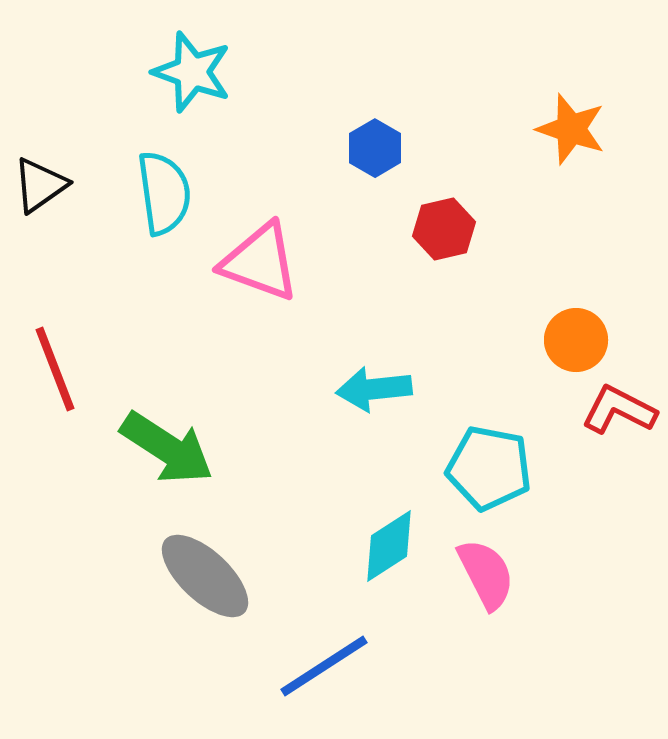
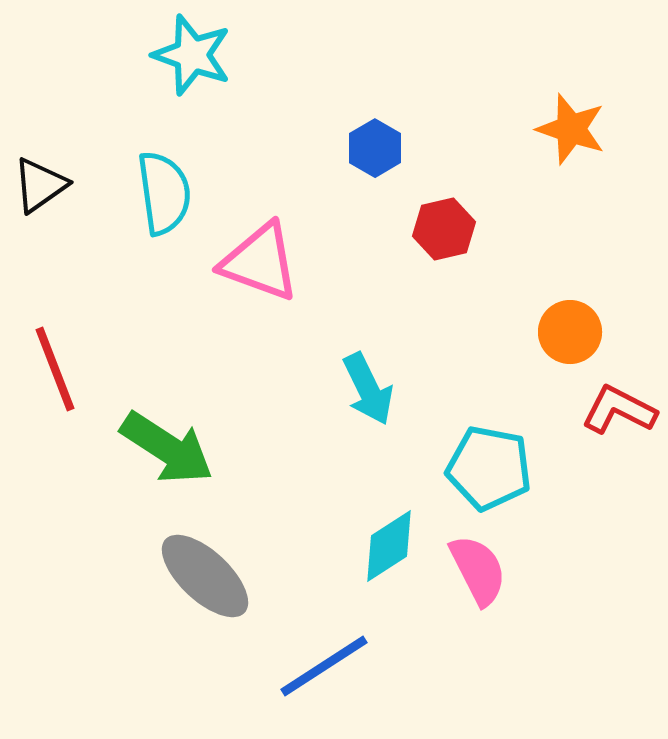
cyan star: moved 17 px up
orange circle: moved 6 px left, 8 px up
cyan arrow: moved 6 px left; rotated 110 degrees counterclockwise
pink semicircle: moved 8 px left, 4 px up
